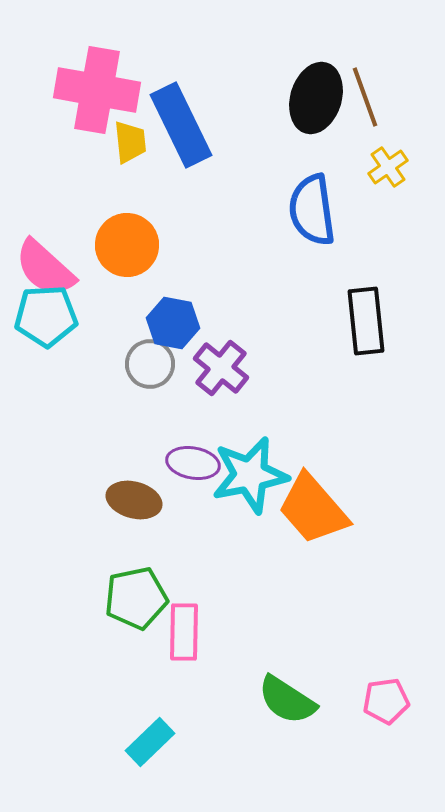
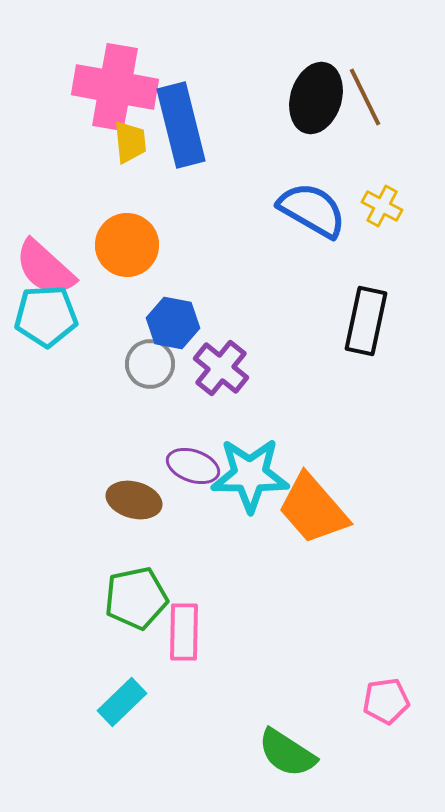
pink cross: moved 18 px right, 3 px up
brown line: rotated 6 degrees counterclockwise
blue rectangle: rotated 12 degrees clockwise
yellow cross: moved 6 px left, 39 px down; rotated 27 degrees counterclockwise
blue semicircle: rotated 128 degrees clockwise
black rectangle: rotated 18 degrees clockwise
purple ellipse: moved 3 px down; rotated 9 degrees clockwise
cyan star: rotated 12 degrees clockwise
green semicircle: moved 53 px down
cyan rectangle: moved 28 px left, 40 px up
